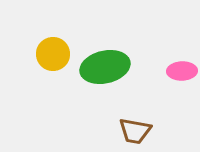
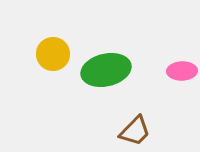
green ellipse: moved 1 px right, 3 px down
brown trapezoid: rotated 56 degrees counterclockwise
